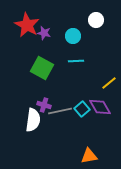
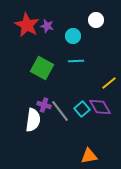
purple star: moved 3 px right, 7 px up
gray line: rotated 65 degrees clockwise
